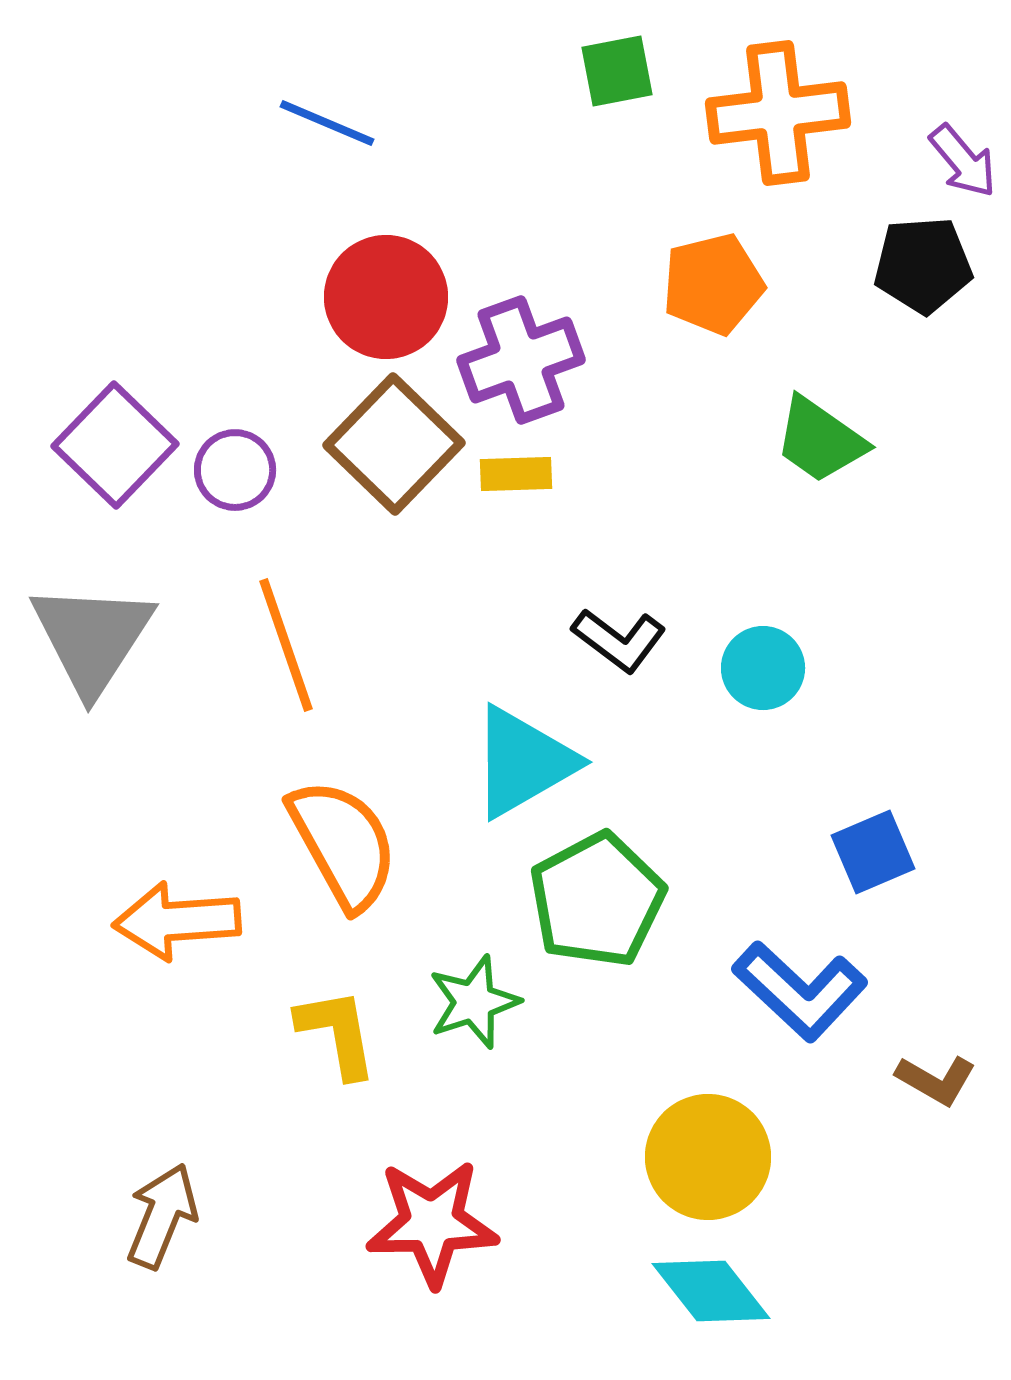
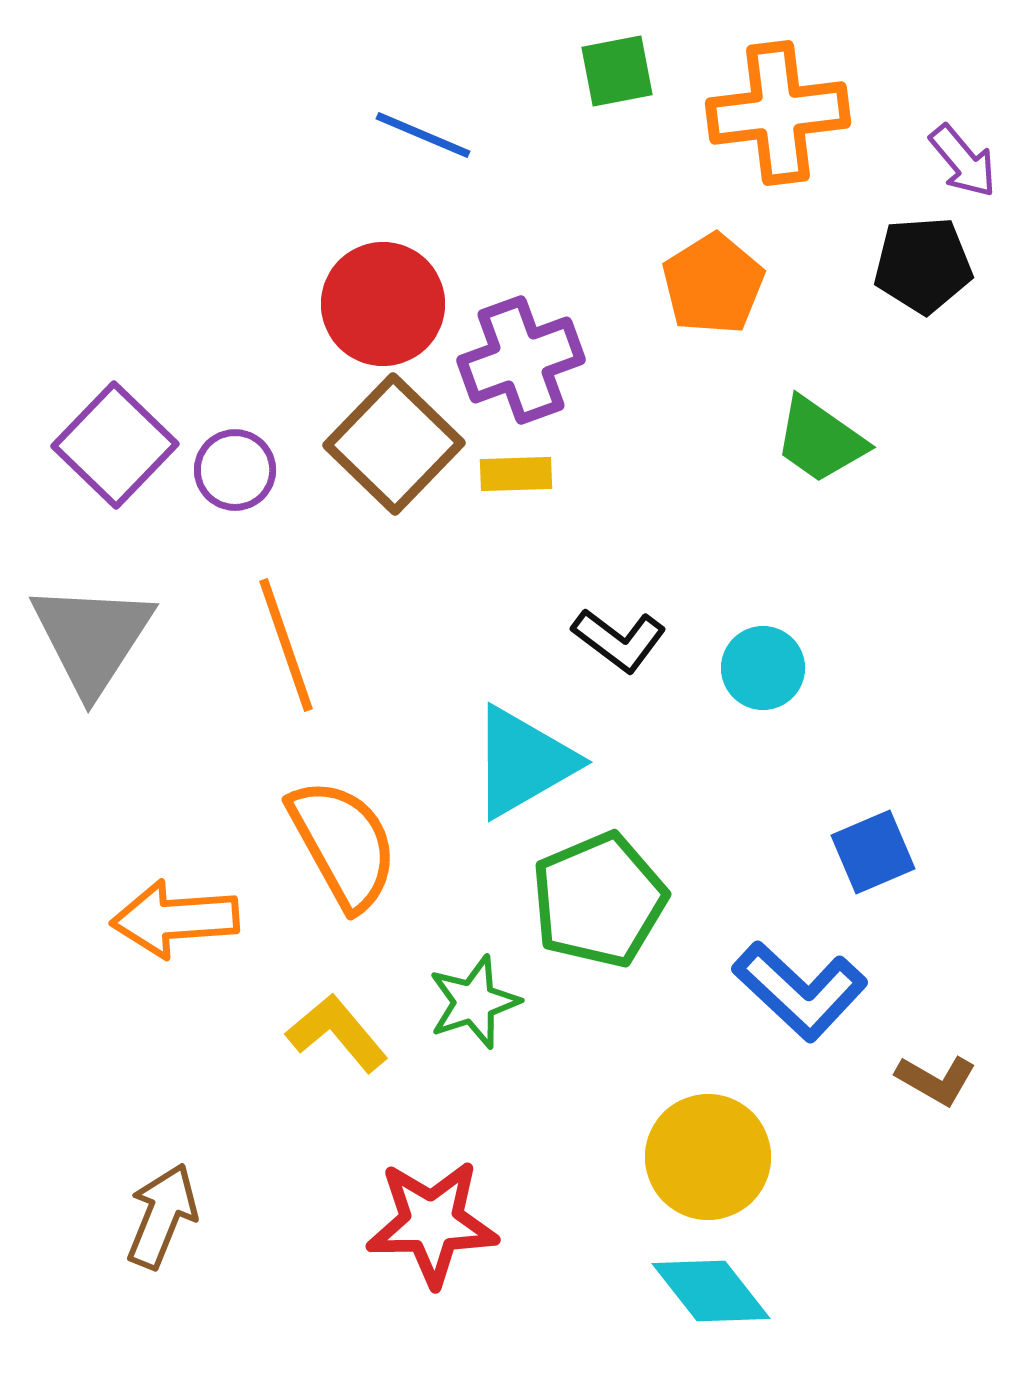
blue line: moved 96 px right, 12 px down
orange pentagon: rotated 18 degrees counterclockwise
red circle: moved 3 px left, 7 px down
green pentagon: moved 2 px right; rotated 5 degrees clockwise
orange arrow: moved 2 px left, 2 px up
yellow L-shape: rotated 30 degrees counterclockwise
